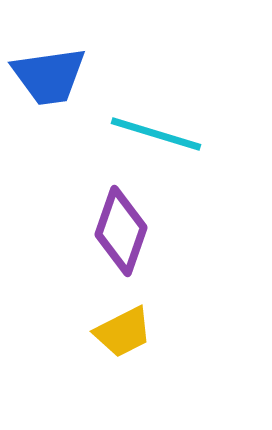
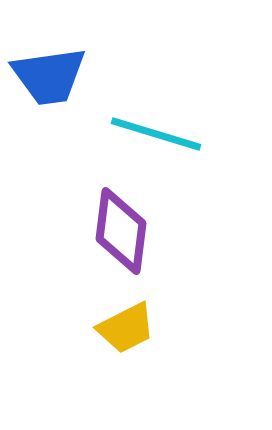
purple diamond: rotated 12 degrees counterclockwise
yellow trapezoid: moved 3 px right, 4 px up
